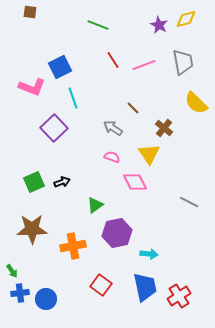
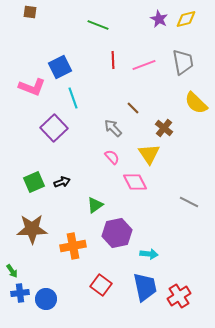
purple star: moved 6 px up
red line: rotated 30 degrees clockwise
gray arrow: rotated 12 degrees clockwise
pink semicircle: rotated 28 degrees clockwise
